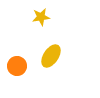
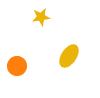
yellow ellipse: moved 18 px right
